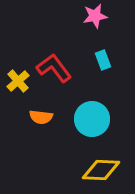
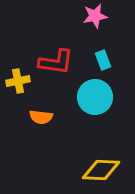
red L-shape: moved 2 px right, 6 px up; rotated 135 degrees clockwise
yellow cross: rotated 30 degrees clockwise
cyan circle: moved 3 px right, 22 px up
